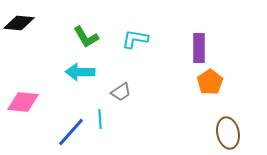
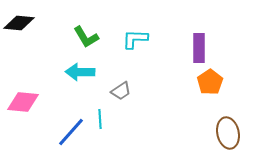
cyan L-shape: rotated 8 degrees counterclockwise
gray trapezoid: moved 1 px up
